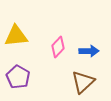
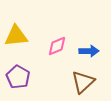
pink diamond: moved 1 px left, 1 px up; rotated 25 degrees clockwise
